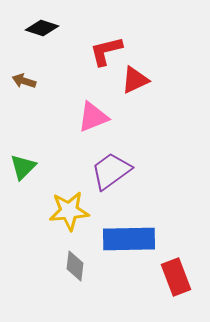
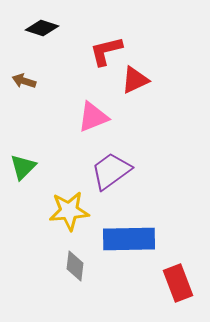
red rectangle: moved 2 px right, 6 px down
